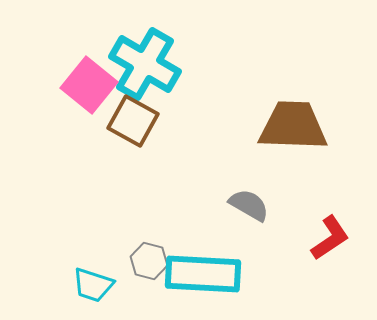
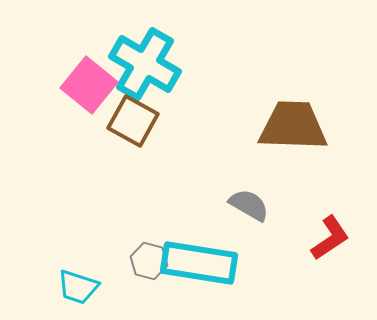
cyan rectangle: moved 4 px left, 11 px up; rotated 6 degrees clockwise
cyan trapezoid: moved 15 px left, 2 px down
